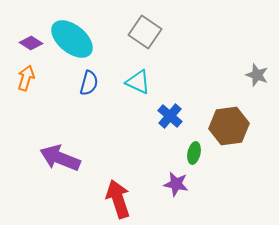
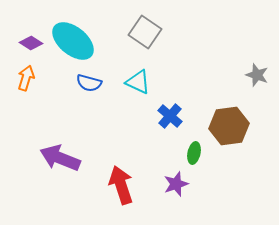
cyan ellipse: moved 1 px right, 2 px down
blue semicircle: rotated 90 degrees clockwise
purple star: rotated 30 degrees counterclockwise
red arrow: moved 3 px right, 14 px up
